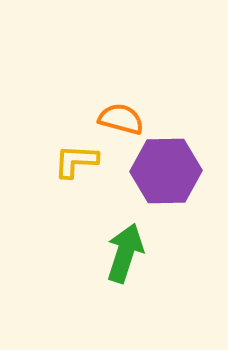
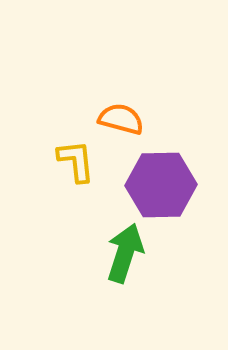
yellow L-shape: rotated 81 degrees clockwise
purple hexagon: moved 5 px left, 14 px down
